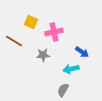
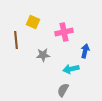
yellow square: moved 2 px right
pink cross: moved 10 px right
brown line: moved 2 px right, 1 px up; rotated 54 degrees clockwise
blue arrow: moved 3 px right, 1 px up; rotated 112 degrees counterclockwise
